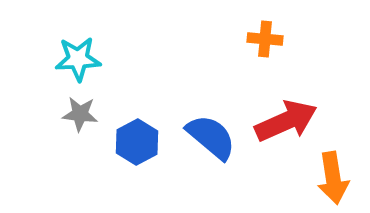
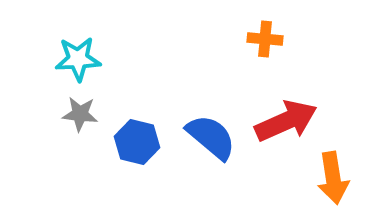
blue hexagon: rotated 18 degrees counterclockwise
